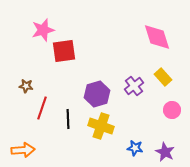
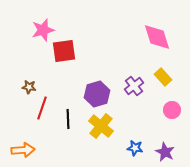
brown star: moved 3 px right, 1 px down
yellow cross: rotated 20 degrees clockwise
